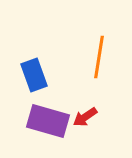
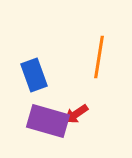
red arrow: moved 9 px left, 3 px up
